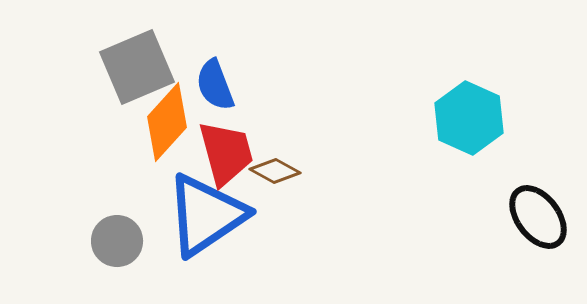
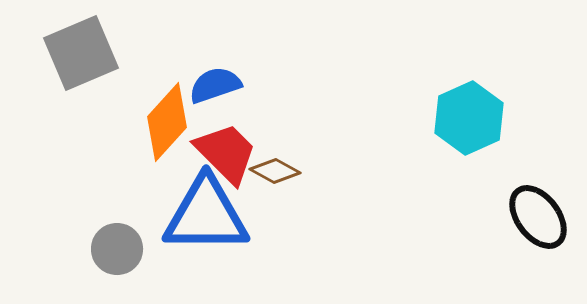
gray square: moved 56 px left, 14 px up
blue semicircle: rotated 92 degrees clockwise
cyan hexagon: rotated 12 degrees clockwise
red trapezoid: rotated 30 degrees counterclockwise
blue triangle: rotated 34 degrees clockwise
gray circle: moved 8 px down
